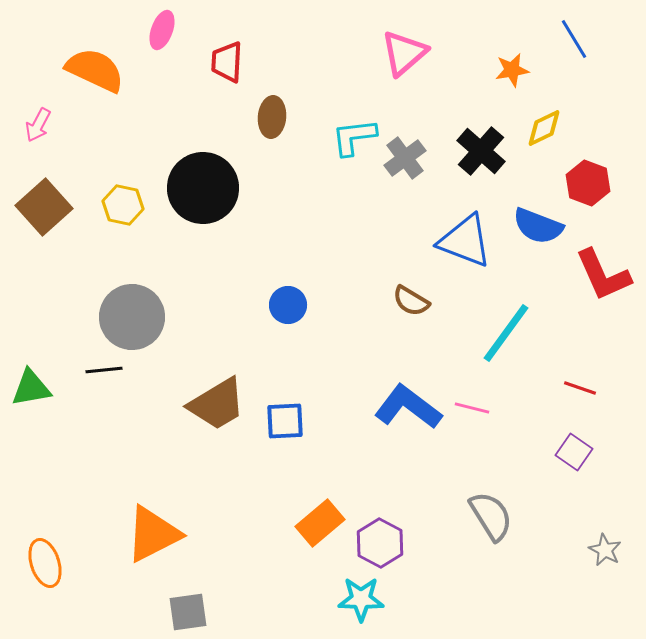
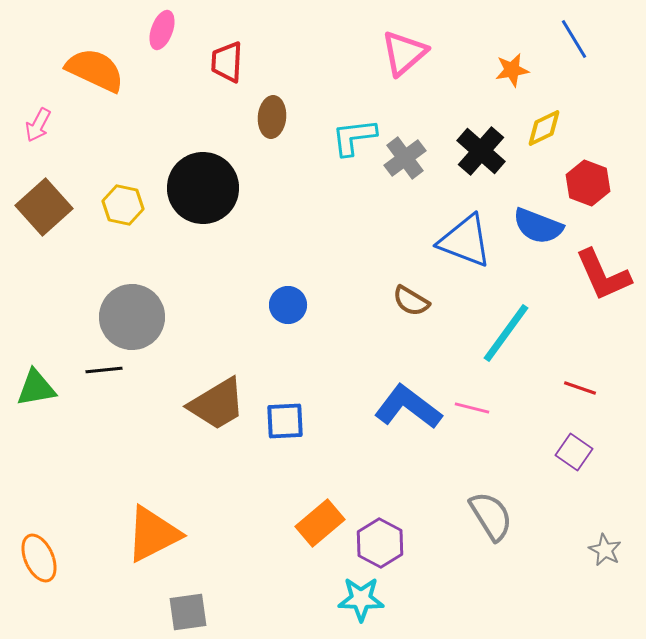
green triangle: moved 5 px right
orange ellipse: moved 6 px left, 5 px up; rotated 6 degrees counterclockwise
